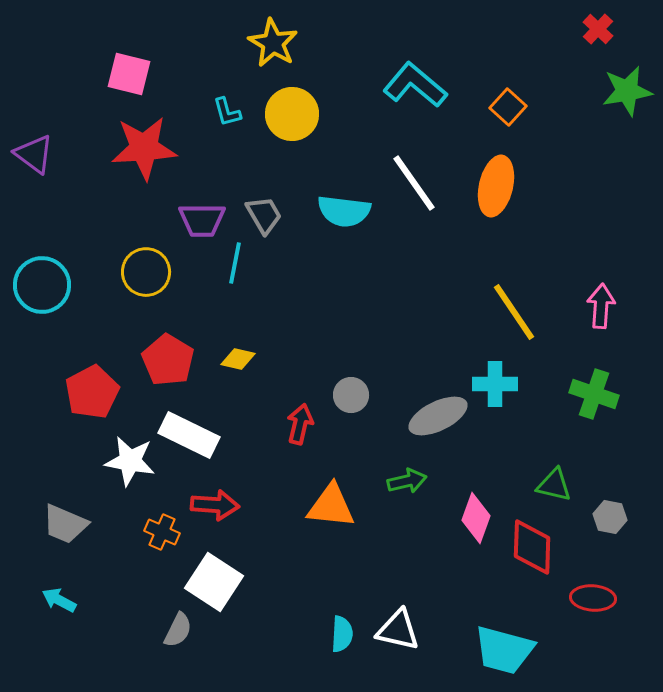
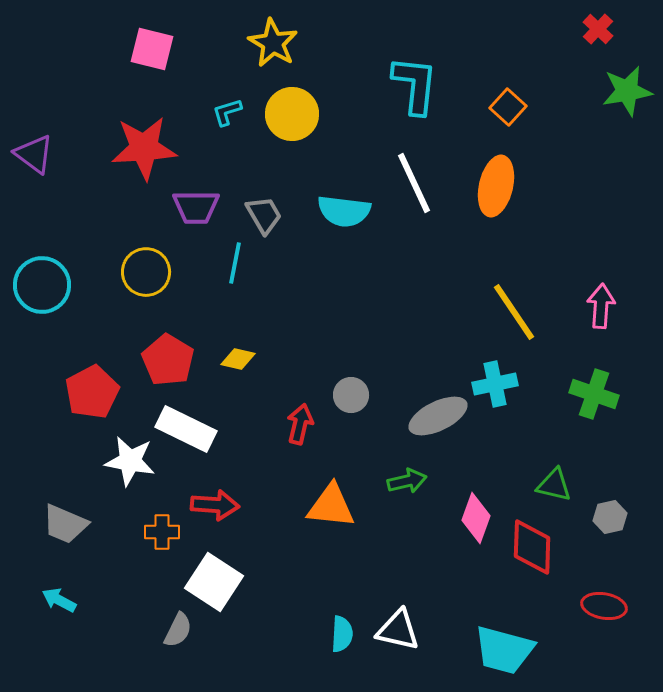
pink square at (129, 74): moved 23 px right, 25 px up
cyan L-shape at (415, 85): rotated 56 degrees clockwise
cyan L-shape at (227, 112): rotated 88 degrees clockwise
white line at (414, 183): rotated 10 degrees clockwise
purple trapezoid at (202, 220): moved 6 px left, 13 px up
cyan cross at (495, 384): rotated 12 degrees counterclockwise
white rectangle at (189, 435): moved 3 px left, 6 px up
gray hexagon at (610, 517): rotated 24 degrees counterclockwise
orange cross at (162, 532): rotated 24 degrees counterclockwise
red ellipse at (593, 598): moved 11 px right, 8 px down; rotated 6 degrees clockwise
